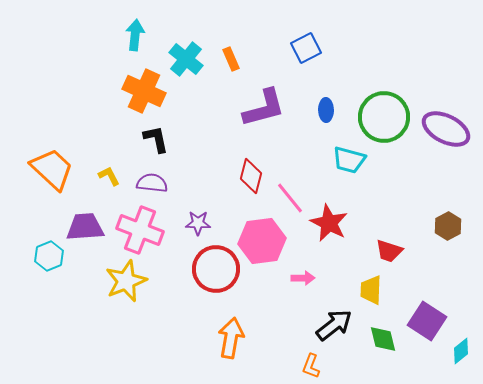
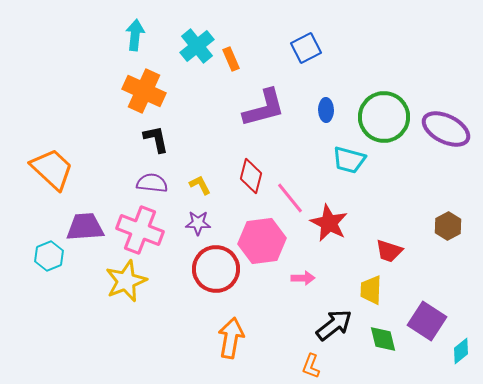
cyan cross: moved 11 px right, 13 px up; rotated 12 degrees clockwise
yellow L-shape: moved 91 px right, 9 px down
